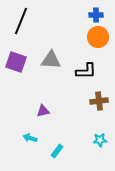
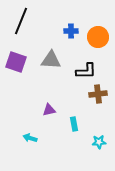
blue cross: moved 25 px left, 16 px down
brown cross: moved 1 px left, 7 px up
purple triangle: moved 6 px right, 1 px up
cyan star: moved 1 px left, 2 px down
cyan rectangle: moved 17 px right, 27 px up; rotated 48 degrees counterclockwise
